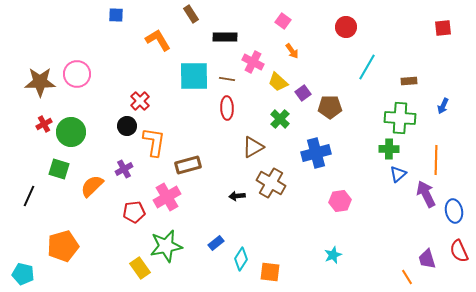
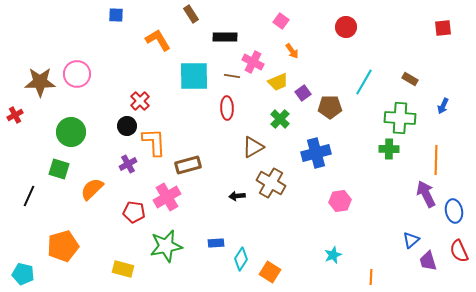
pink square at (283, 21): moved 2 px left
cyan line at (367, 67): moved 3 px left, 15 px down
brown line at (227, 79): moved 5 px right, 3 px up
brown rectangle at (409, 81): moved 1 px right, 2 px up; rotated 35 degrees clockwise
yellow trapezoid at (278, 82): rotated 65 degrees counterclockwise
red cross at (44, 124): moved 29 px left, 9 px up
orange L-shape at (154, 142): rotated 12 degrees counterclockwise
purple cross at (124, 169): moved 4 px right, 5 px up
blue triangle at (398, 174): moved 13 px right, 66 px down
orange semicircle at (92, 186): moved 3 px down
red pentagon at (134, 212): rotated 15 degrees clockwise
blue rectangle at (216, 243): rotated 35 degrees clockwise
purple trapezoid at (427, 259): moved 1 px right, 2 px down
yellow rectangle at (140, 268): moved 17 px left, 1 px down; rotated 40 degrees counterclockwise
orange square at (270, 272): rotated 25 degrees clockwise
orange line at (407, 277): moved 36 px left; rotated 35 degrees clockwise
